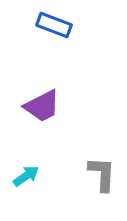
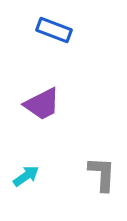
blue rectangle: moved 5 px down
purple trapezoid: moved 2 px up
